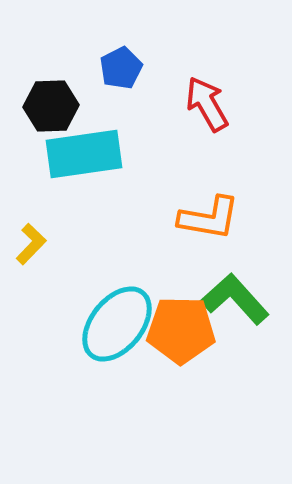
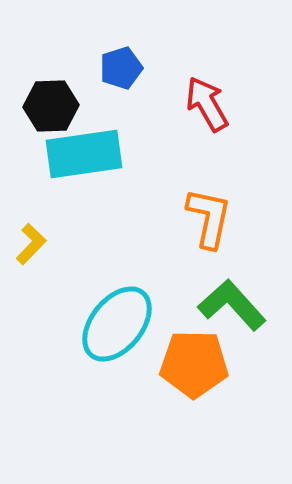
blue pentagon: rotated 9 degrees clockwise
orange L-shape: rotated 88 degrees counterclockwise
green L-shape: moved 3 px left, 6 px down
orange pentagon: moved 13 px right, 34 px down
